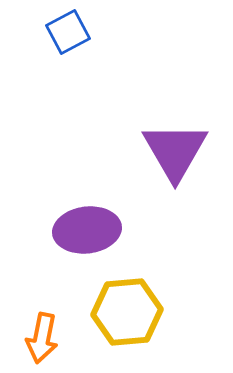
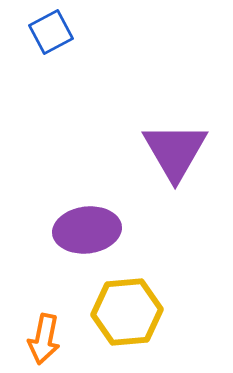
blue square: moved 17 px left
orange arrow: moved 2 px right, 1 px down
